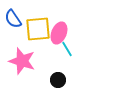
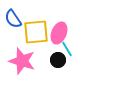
yellow square: moved 2 px left, 3 px down
black circle: moved 20 px up
